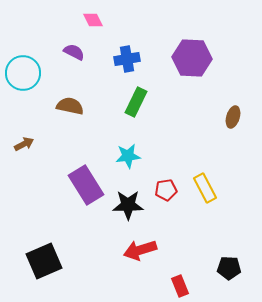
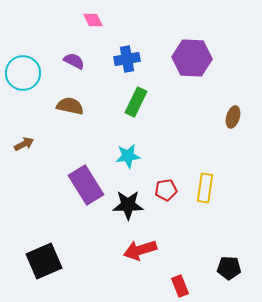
purple semicircle: moved 9 px down
yellow rectangle: rotated 36 degrees clockwise
